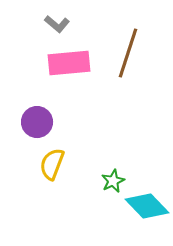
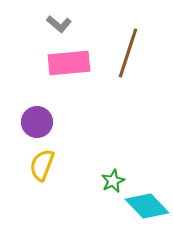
gray L-shape: moved 2 px right
yellow semicircle: moved 10 px left, 1 px down
